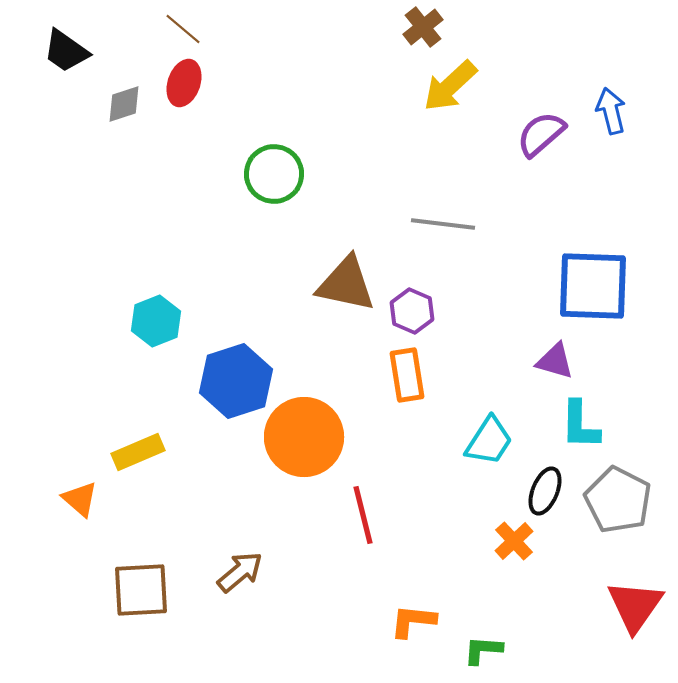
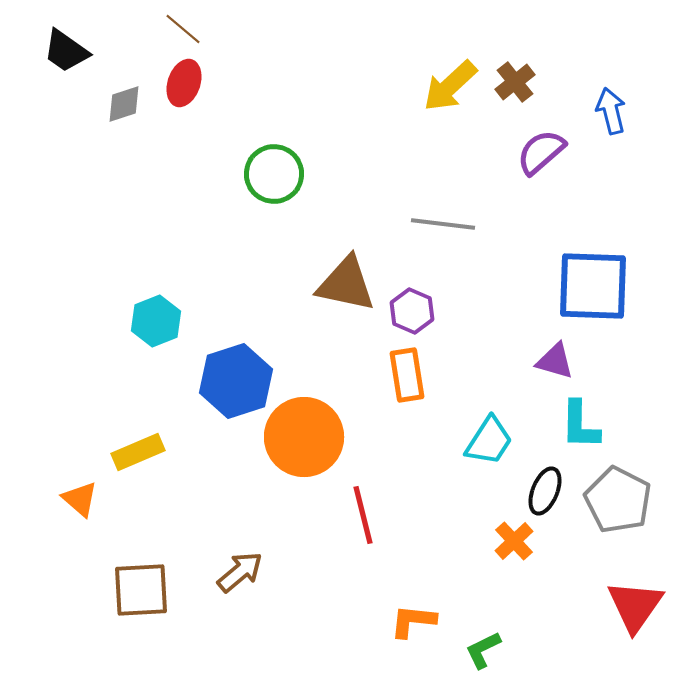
brown cross: moved 92 px right, 55 px down
purple semicircle: moved 18 px down
green L-shape: rotated 30 degrees counterclockwise
